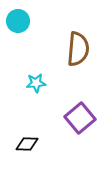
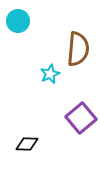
cyan star: moved 14 px right, 9 px up; rotated 18 degrees counterclockwise
purple square: moved 1 px right
